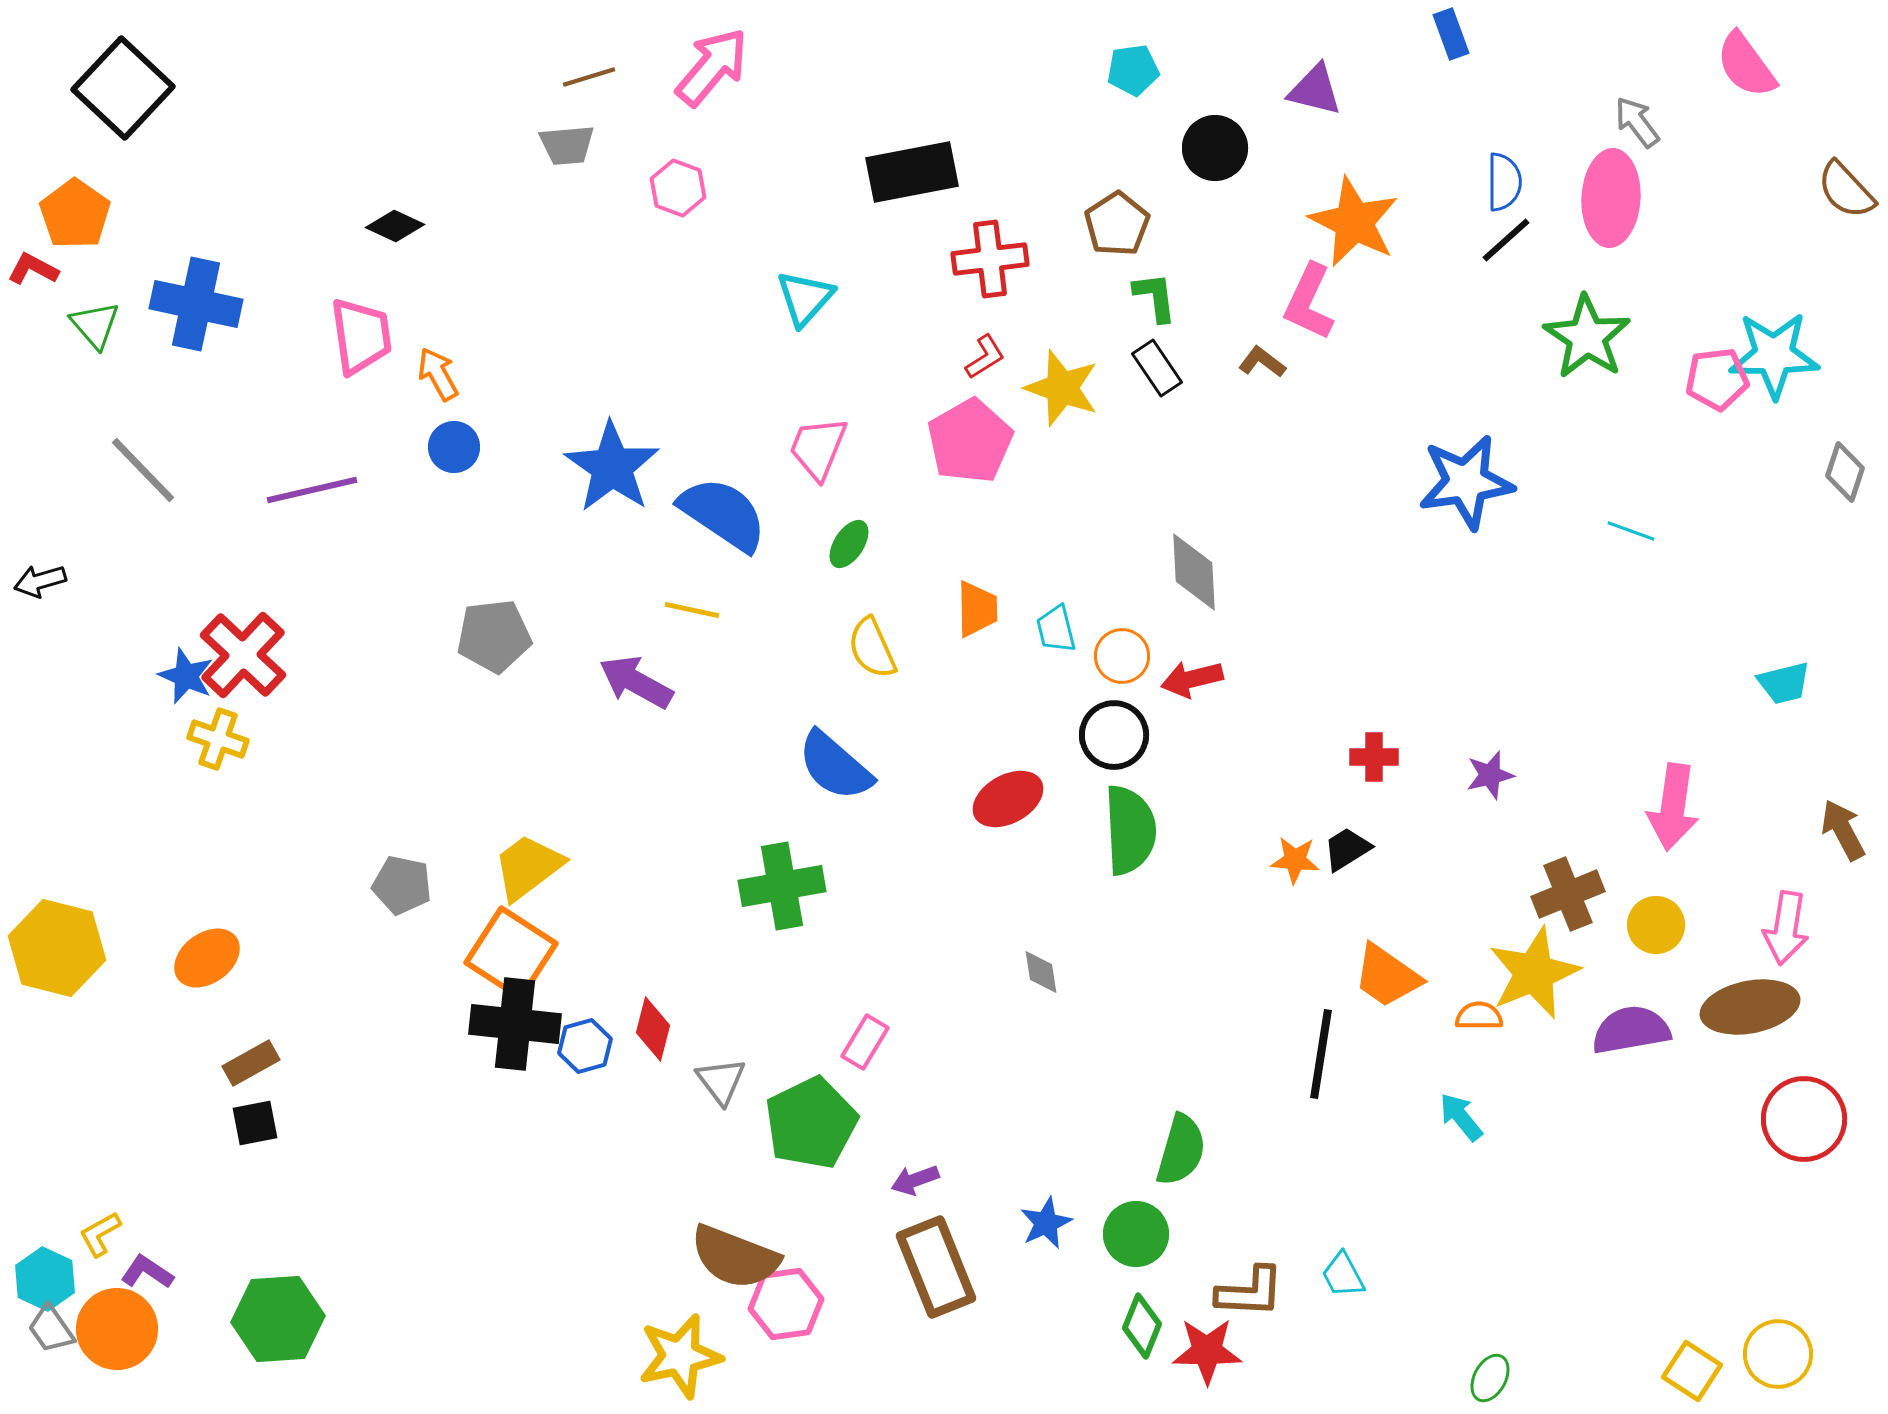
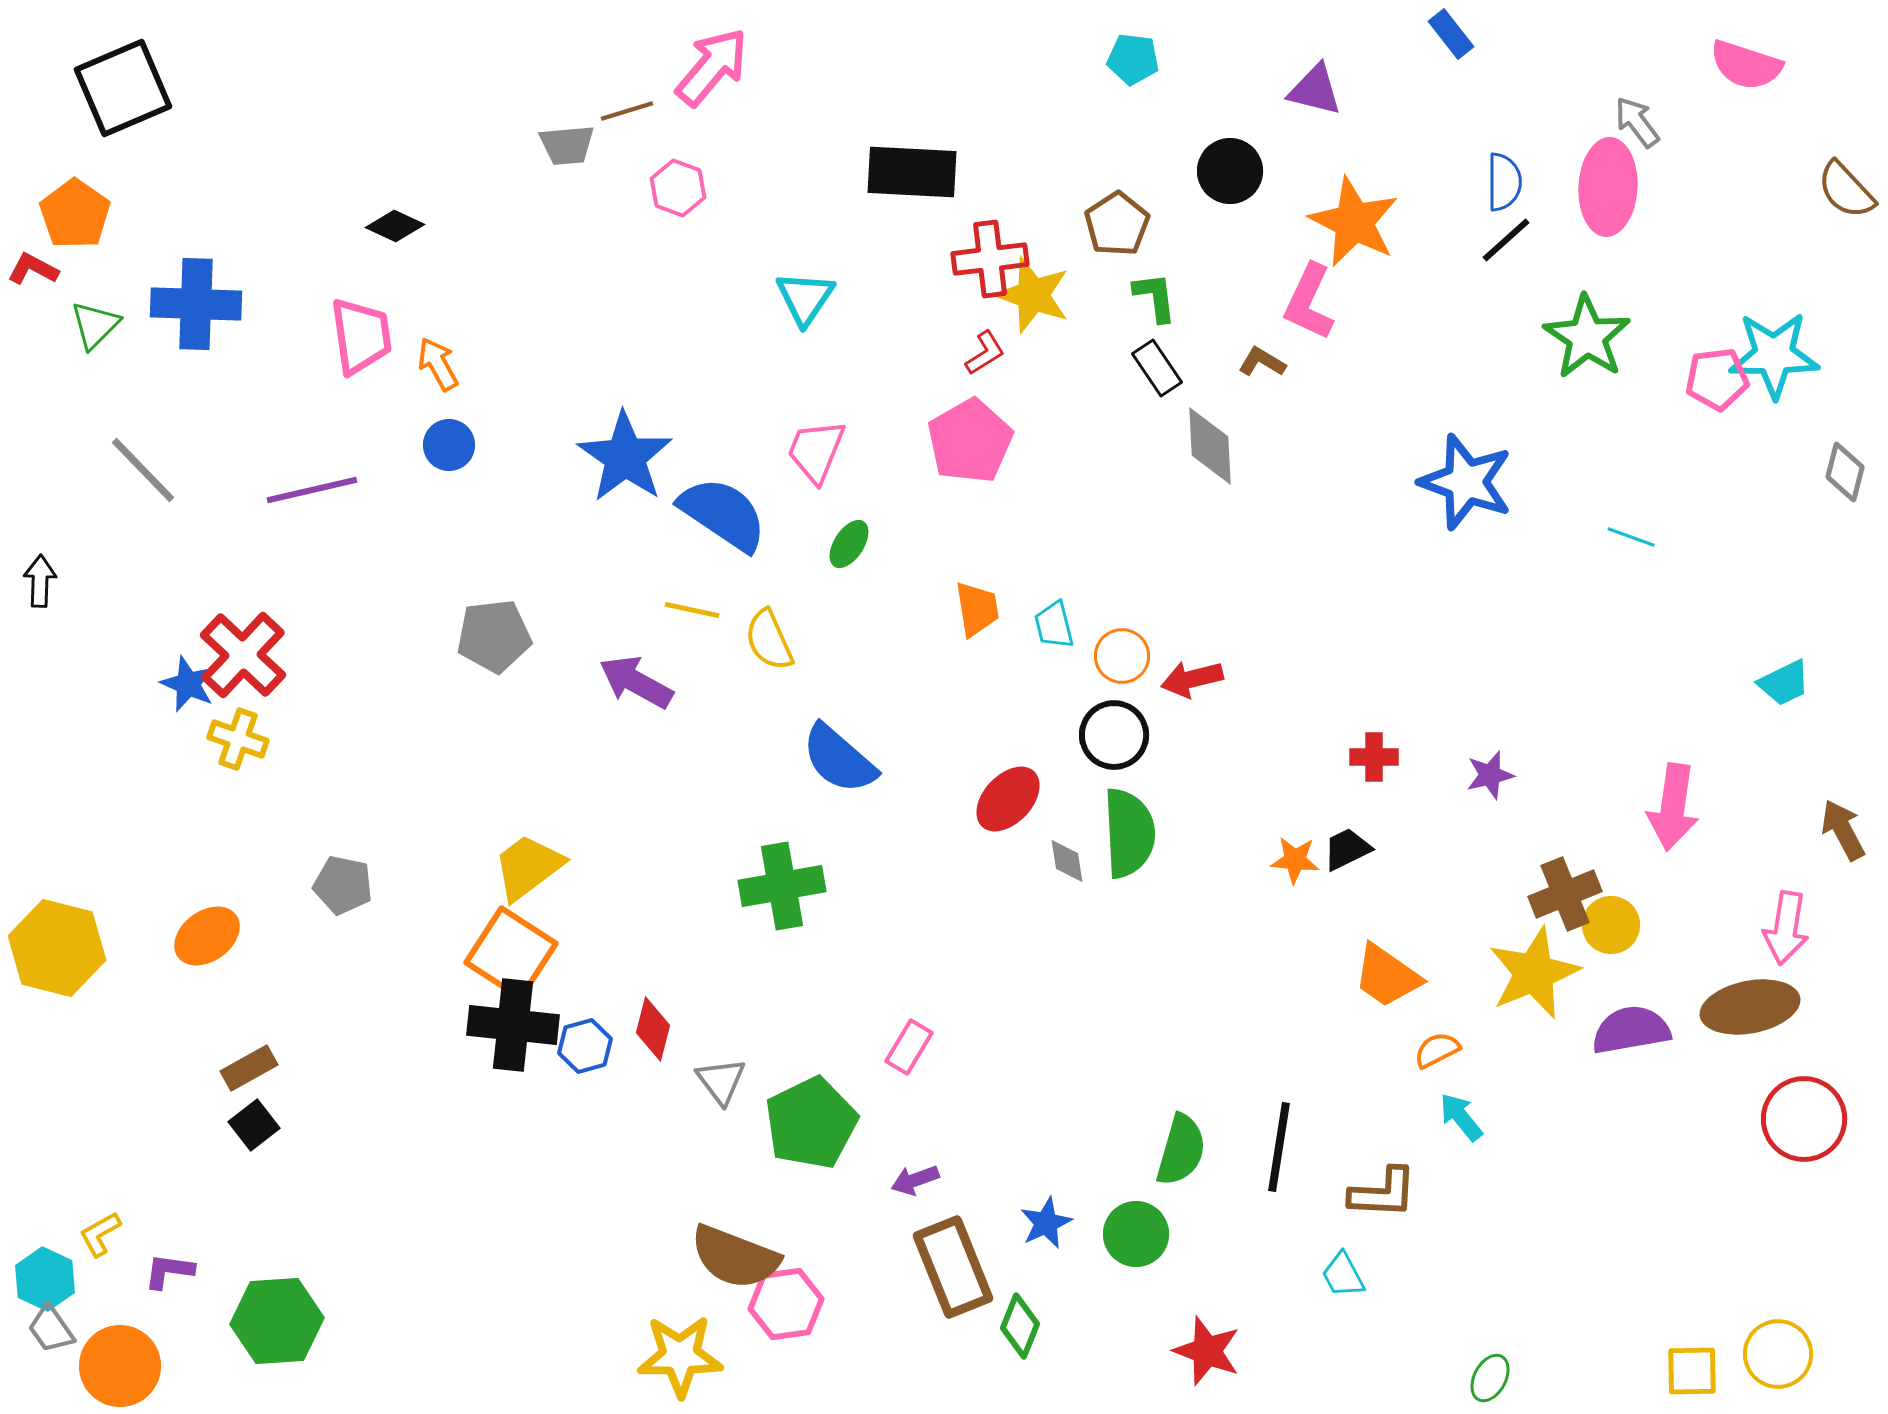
blue rectangle at (1451, 34): rotated 18 degrees counterclockwise
pink semicircle at (1746, 65): rotated 36 degrees counterclockwise
cyan pentagon at (1133, 70): moved 11 px up; rotated 15 degrees clockwise
brown line at (589, 77): moved 38 px right, 34 px down
black square at (123, 88): rotated 24 degrees clockwise
black circle at (1215, 148): moved 15 px right, 23 px down
black rectangle at (912, 172): rotated 14 degrees clockwise
pink ellipse at (1611, 198): moved 3 px left, 11 px up
cyan triangle at (805, 298): rotated 8 degrees counterclockwise
blue cross at (196, 304): rotated 10 degrees counterclockwise
green triangle at (95, 325): rotated 26 degrees clockwise
red L-shape at (985, 357): moved 4 px up
brown L-shape at (1262, 362): rotated 6 degrees counterclockwise
orange arrow at (438, 374): moved 10 px up
yellow star at (1062, 388): moved 29 px left, 93 px up
blue circle at (454, 447): moved 5 px left, 2 px up
pink trapezoid at (818, 448): moved 2 px left, 3 px down
blue star at (612, 467): moved 13 px right, 10 px up
gray diamond at (1845, 472): rotated 4 degrees counterclockwise
blue star at (1466, 482): rotated 28 degrees clockwise
cyan line at (1631, 531): moved 6 px down
gray diamond at (1194, 572): moved 16 px right, 126 px up
black arrow at (40, 581): rotated 108 degrees clockwise
orange trapezoid at (977, 609): rotated 8 degrees counterclockwise
cyan trapezoid at (1056, 629): moved 2 px left, 4 px up
yellow semicircle at (872, 648): moved 103 px left, 8 px up
blue star at (186, 676): moved 2 px right, 8 px down
cyan trapezoid at (1784, 683): rotated 12 degrees counterclockwise
yellow cross at (218, 739): moved 20 px right
blue semicircle at (835, 766): moved 4 px right, 7 px up
red ellipse at (1008, 799): rotated 18 degrees counterclockwise
green semicircle at (1130, 830): moved 1 px left, 3 px down
black trapezoid at (1347, 849): rotated 6 degrees clockwise
gray pentagon at (402, 885): moved 59 px left
brown cross at (1568, 894): moved 3 px left
yellow circle at (1656, 925): moved 45 px left
orange ellipse at (207, 958): moved 22 px up
gray diamond at (1041, 972): moved 26 px right, 111 px up
orange semicircle at (1479, 1016): moved 42 px left, 34 px down; rotated 27 degrees counterclockwise
black cross at (515, 1024): moved 2 px left, 1 px down
pink rectangle at (865, 1042): moved 44 px right, 5 px down
black line at (1321, 1054): moved 42 px left, 93 px down
brown rectangle at (251, 1063): moved 2 px left, 5 px down
black square at (255, 1123): moved 1 px left, 2 px down; rotated 27 degrees counterclockwise
brown rectangle at (936, 1267): moved 17 px right
purple L-shape at (147, 1272): moved 22 px right, 1 px up; rotated 26 degrees counterclockwise
brown L-shape at (1250, 1292): moved 133 px right, 99 px up
green hexagon at (278, 1319): moved 1 px left, 2 px down
green diamond at (1142, 1326): moved 122 px left
orange circle at (117, 1329): moved 3 px right, 37 px down
red star at (1207, 1351): rotated 20 degrees clockwise
yellow star at (680, 1356): rotated 12 degrees clockwise
yellow square at (1692, 1371): rotated 34 degrees counterclockwise
